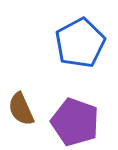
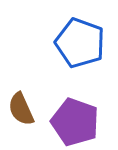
blue pentagon: rotated 24 degrees counterclockwise
